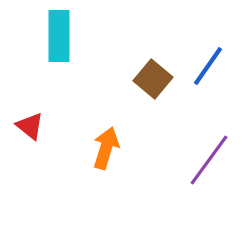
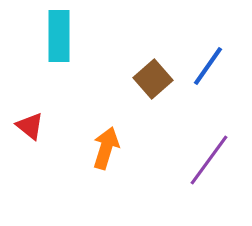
brown square: rotated 9 degrees clockwise
